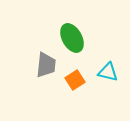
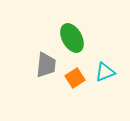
cyan triangle: moved 3 px left; rotated 35 degrees counterclockwise
orange square: moved 2 px up
